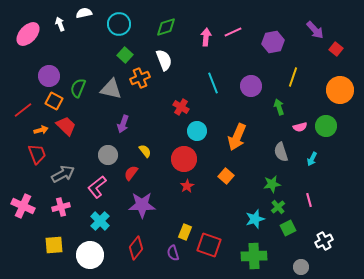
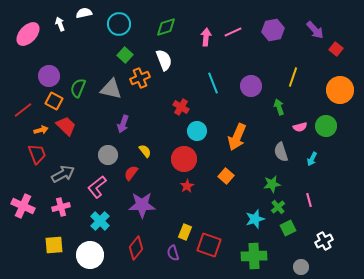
purple hexagon at (273, 42): moved 12 px up
